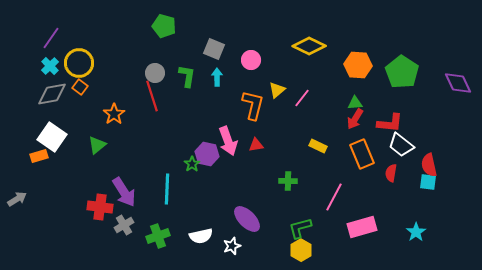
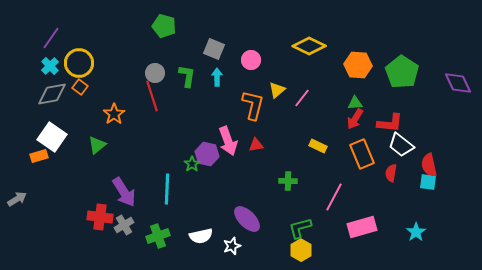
red cross at (100, 207): moved 10 px down
